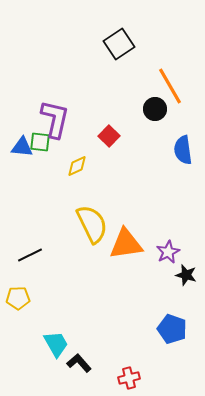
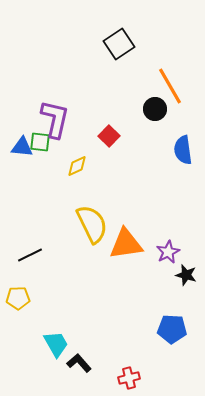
blue pentagon: rotated 16 degrees counterclockwise
